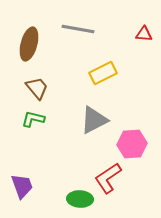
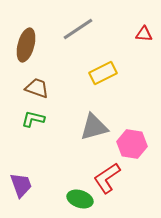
gray line: rotated 44 degrees counterclockwise
brown ellipse: moved 3 px left, 1 px down
brown trapezoid: rotated 30 degrees counterclockwise
gray triangle: moved 7 px down; rotated 12 degrees clockwise
pink hexagon: rotated 12 degrees clockwise
red L-shape: moved 1 px left
purple trapezoid: moved 1 px left, 1 px up
green ellipse: rotated 15 degrees clockwise
